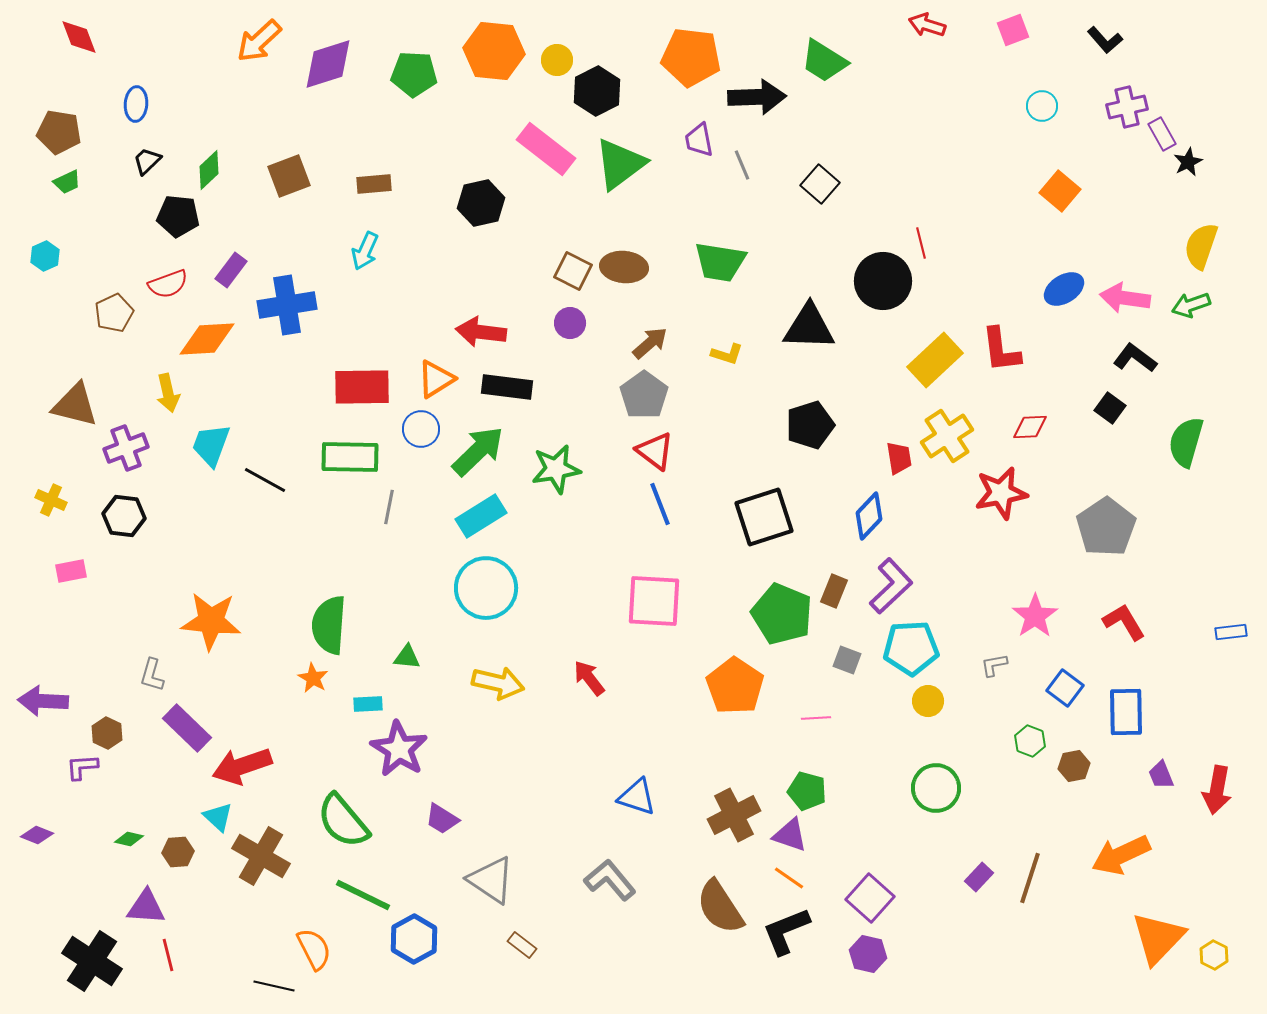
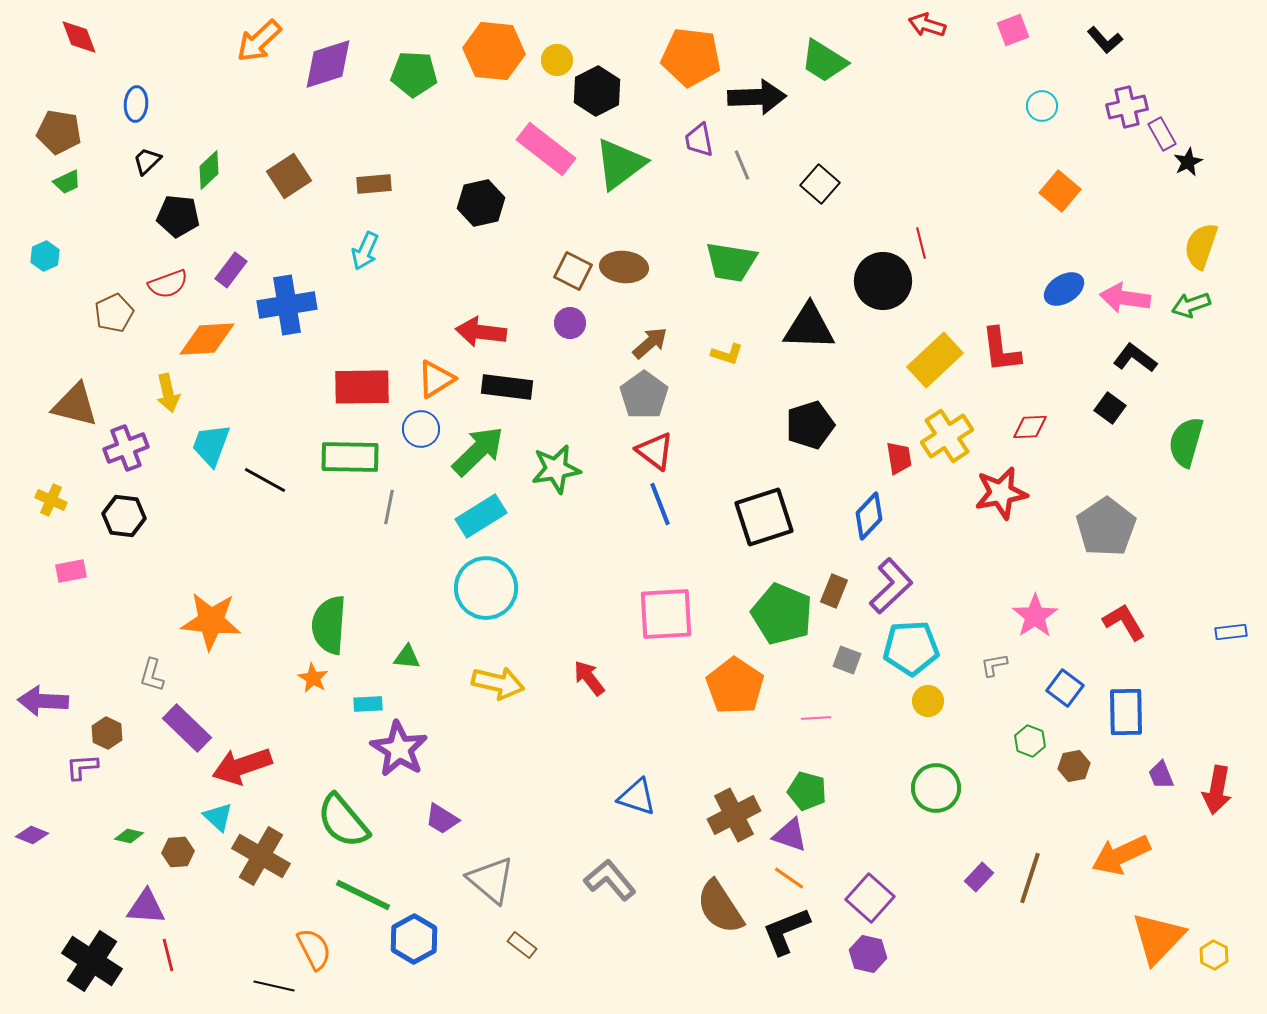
brown square at (289, 176): rotated 12 degrees counterclockwise
green trapezoid at (720, 262): moved 11 px right
pink square at (654, 601): moved 12 px right, 13 px down; rotated 6 degrees counterclockwise
purple diamond at (37, 835): moved 5 px left
green diamond at (129, 839): moved 3 px up
gray triangle at (491, 880): rotated 6 degrees clockwise
